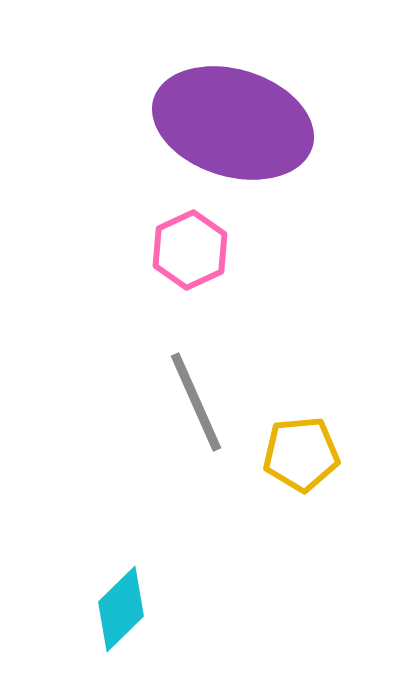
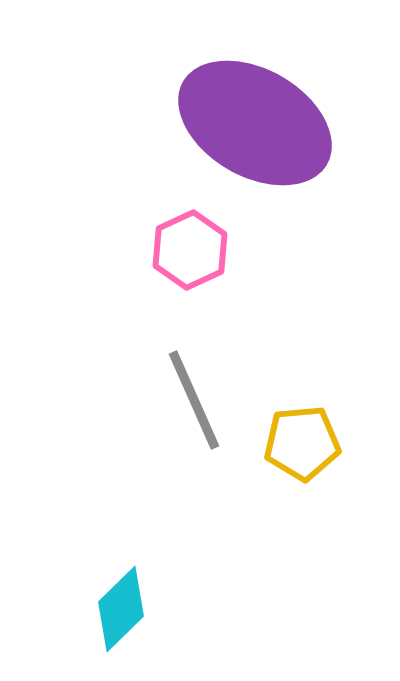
purple ellipse: moved 22 px right; rotated 13 degrees clockwise
gray line: moved 2 px left, 2 px up
yellow pentagon: moved 1 px right, 11 px up
